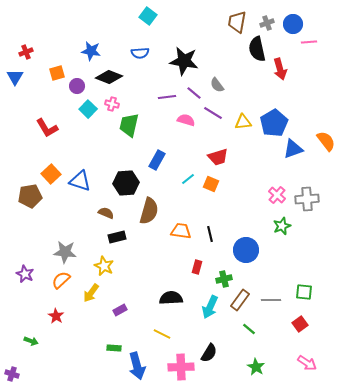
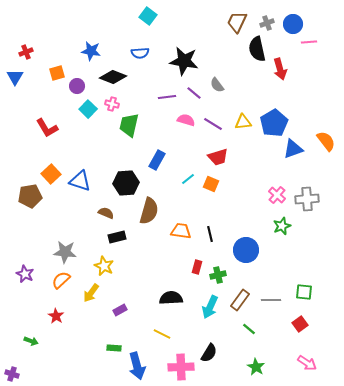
brown trapezoid at (237, 22): rotated 15 degrees clockwise
black diamond at (109, 77): moved 4 px right
purple line at (213, 113): moved 11 px down
green cross at (224, 279): moved 6 px left, 4 px up
